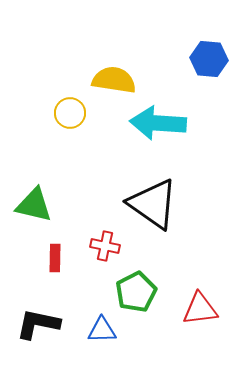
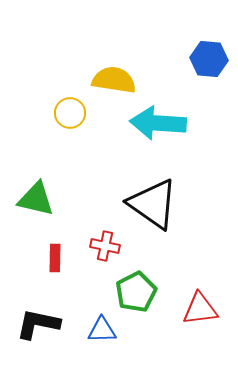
green triangle: moved 2 px right, 6 px up
